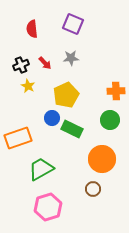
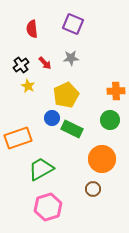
black cross: rotated 14 degrees counterclockwise
